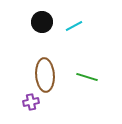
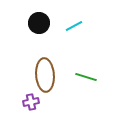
black circle: moved 3 px left, 1 px down
green line: moved 1 px left
